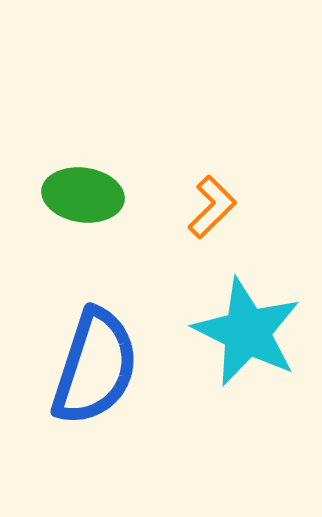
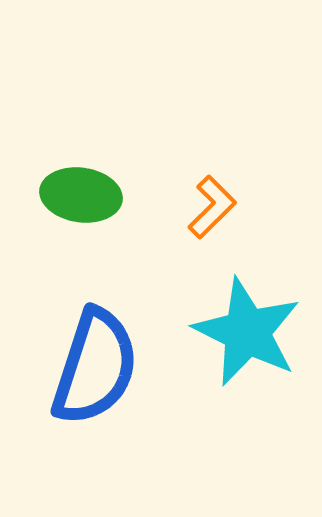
green ellipse: moved 2 px left
